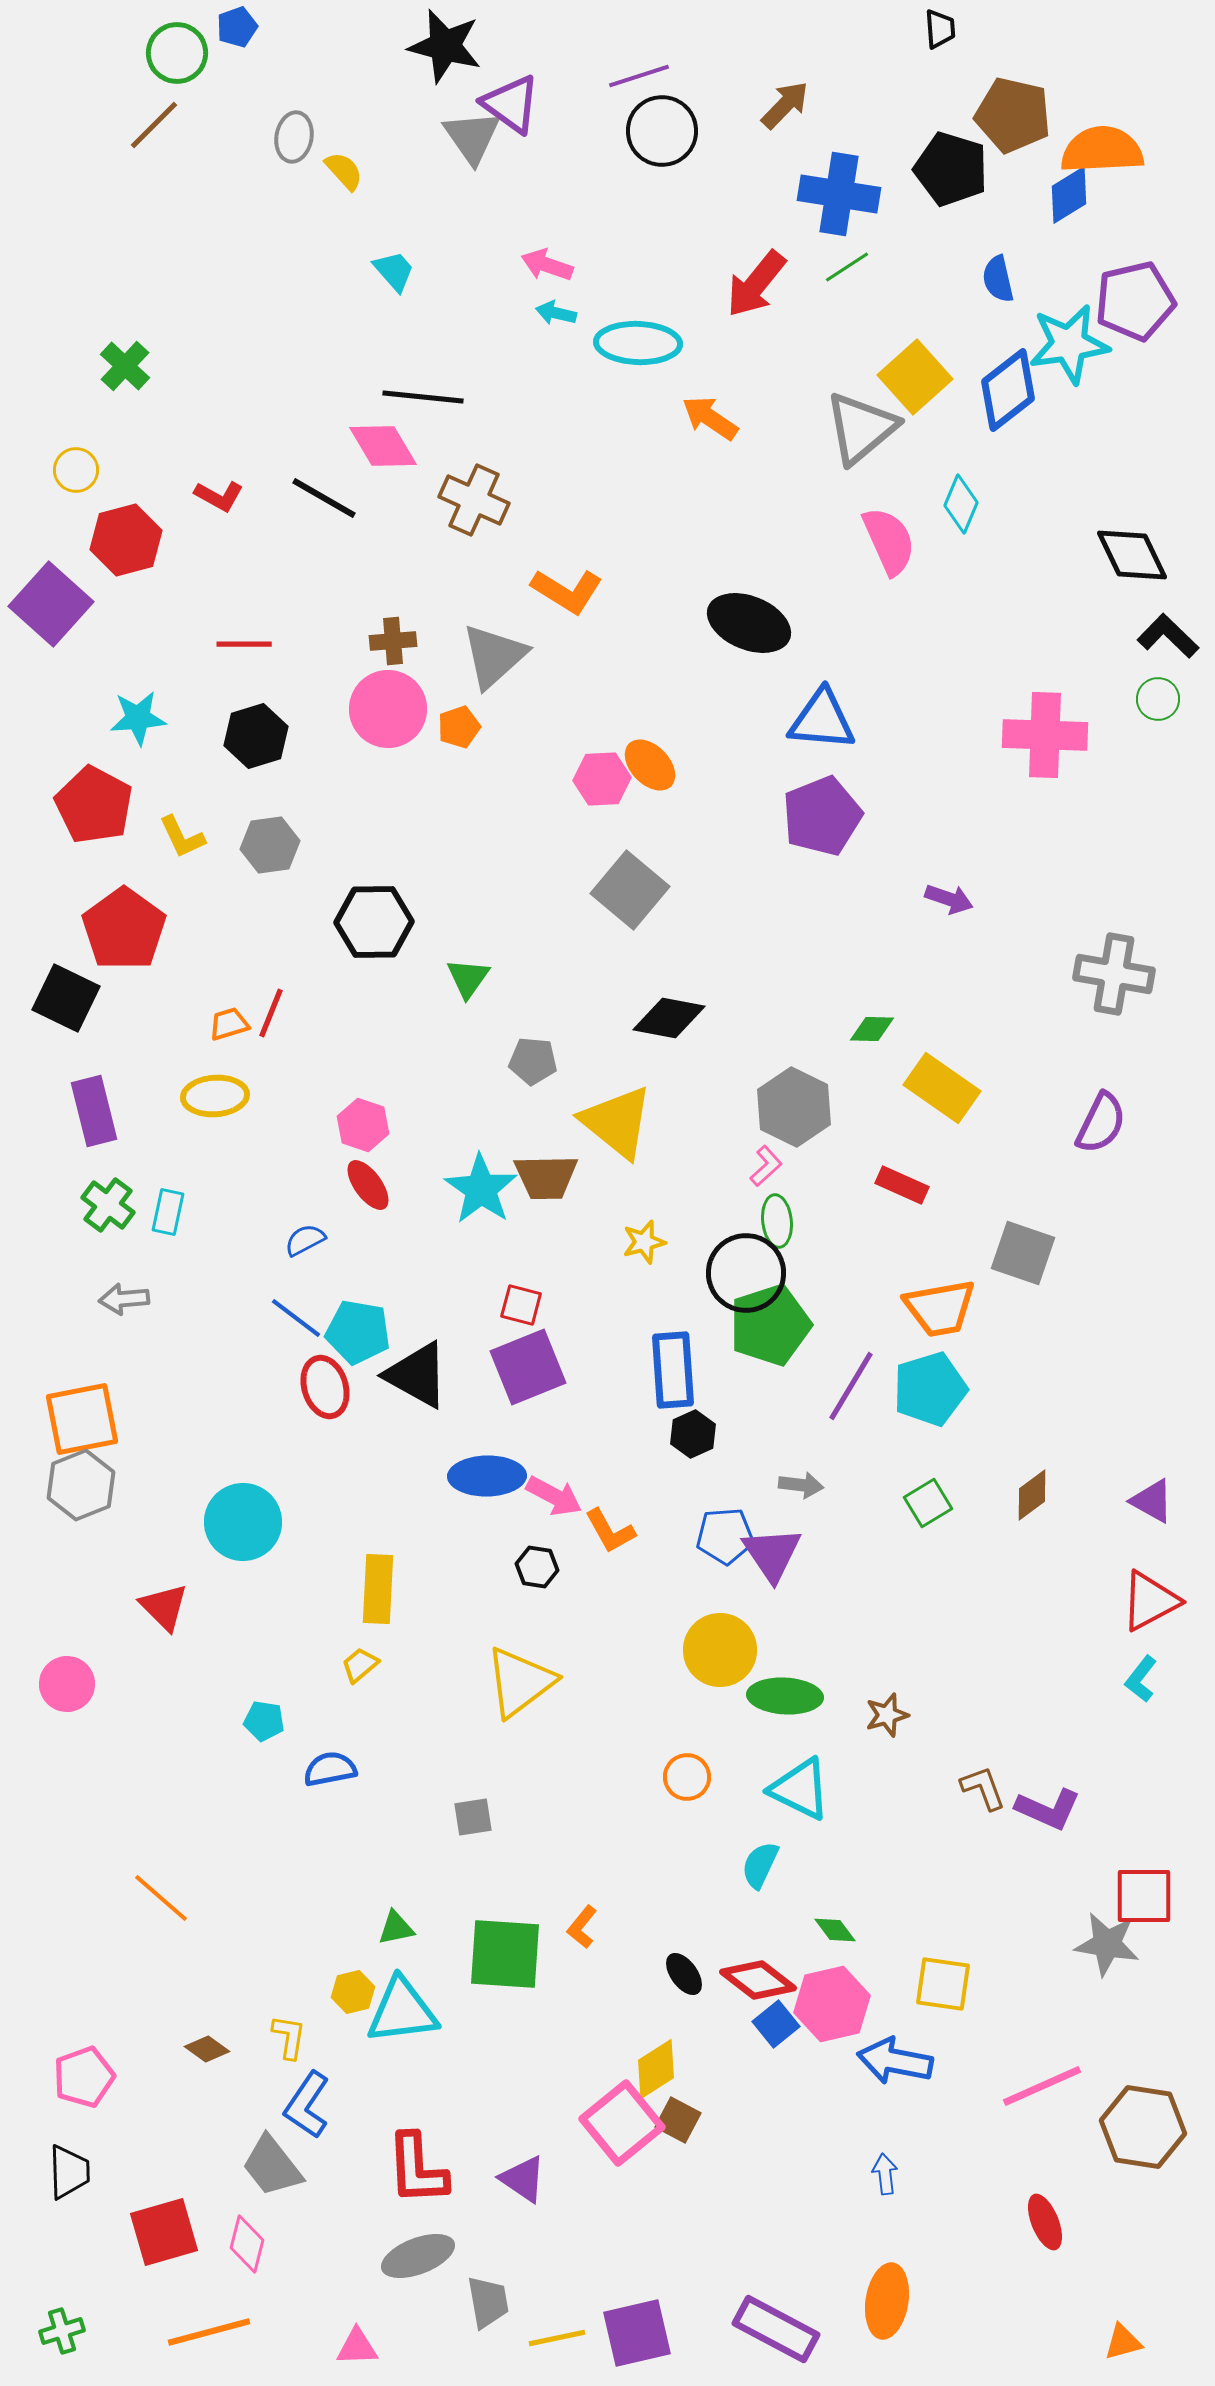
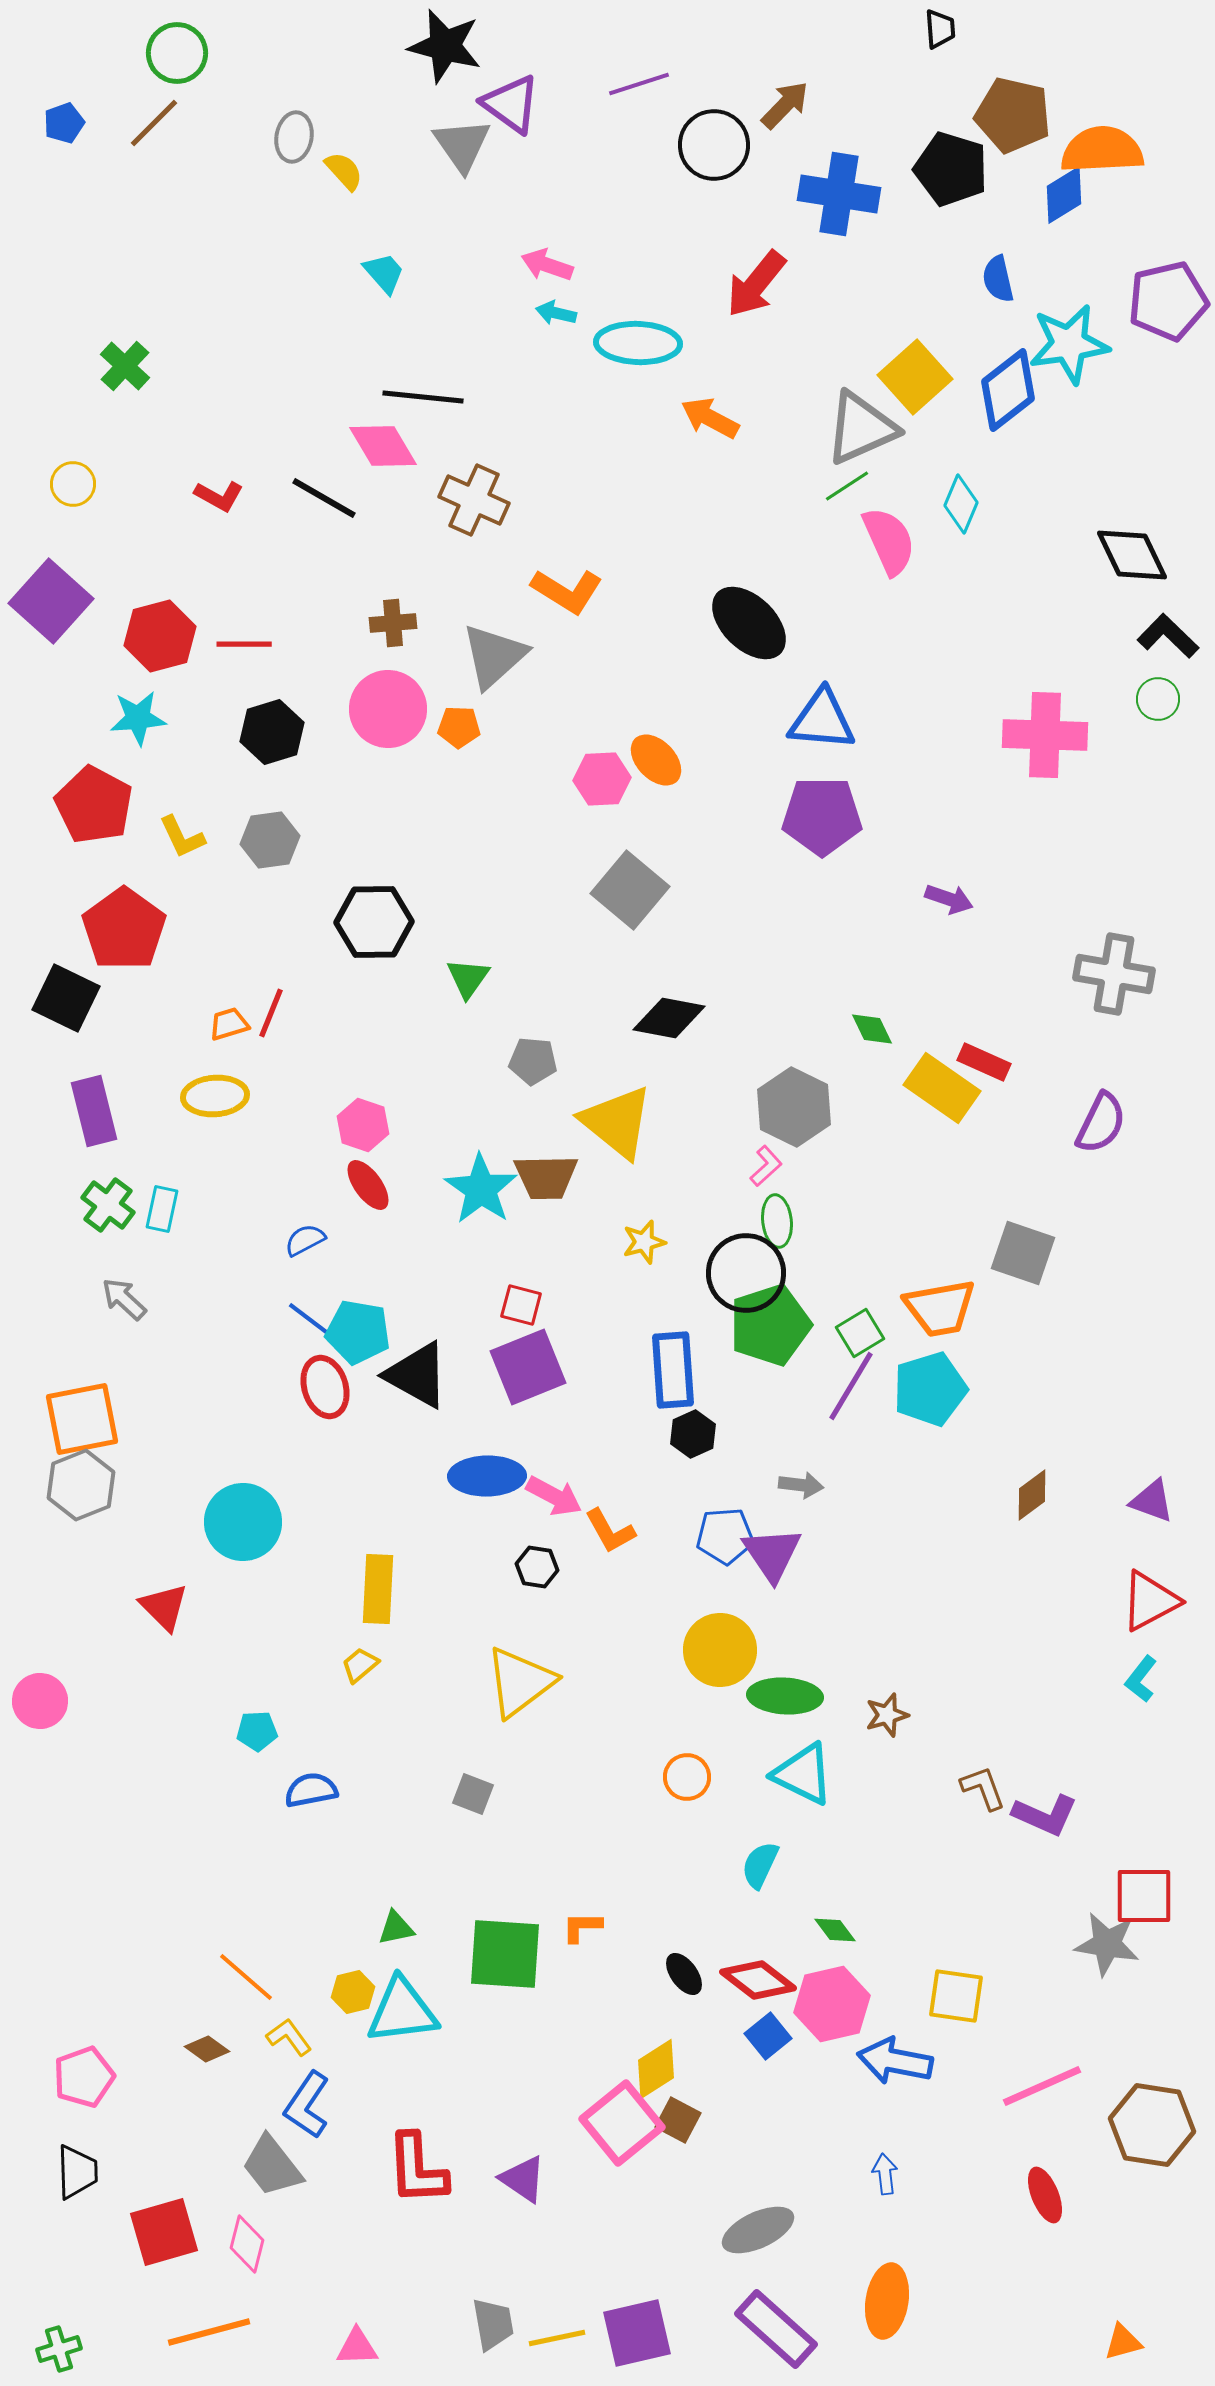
blue pentagon at (237, 27): moved 173 px left, 96 px down
purple line at (639, 76): moved 8 px down
brown line at (154, 125): moved 2 px up
black circle at (662, 131): moved 52 px right, 14 px down
gray triangle at (472, 137): moved 10 px left, 8 px down
blue diamond at (1069, 195): moved 5 px left
green line at (847, 267): moved 219 px down
cyan trapezoid at (394, 271): moved 10 px left, 2 px down
purple pentagon at (1135, 301): moved 33 px right
orange arrow at (710, 418): rotated 6 degrees counterclockwise
gray triangle at (861, 428): rotated 16 degrees clockwise
yellow circle at (76, 470): moved 3 px left, 14 px down
red hexagon at (126, 540): moved 34 px right, 96 px down
purple square at (51, 604): moved 3 px up
black ellipse at (749, 623): rotated 22 degrees clockwise
brown cross at (393, 641): moved 18 px up
orange pentagon at (459, 727): rotated 21 degrees clockwise
black hexagon at (256, 736): moved 16 px right, 4 px up
orange ellipse at (650, 765): moved 6 px right, 5 px up
purple pentagon at (822, 816): rotated 22 degrees clockwise
gray hexagon at (270, 845): moved 5 px up
green diamond at (872, 1029): rotated 63 degrees clockwise
red rectangle at (902, 1185): moved 82 px right, 123 px up
cyan rectangle at (168, 1212): moved 6 px left, 3 px up
gray arrow at (124, 1299): rotated 48 degrees clockwise
blue line at (296, 1318): moved 17 px right, 4 px down
purple triangle at (1152, 1501): rotated 9 degrees counterclockwise
green square at (928, 1503): moved 68 px left, 170 px up
pink circle at (67, 1684): moved 27 px left, 17 px down
cyan pentagon at (264, 1721): moved 7 px left, 10 px down; rotated 12 degrees counterclockwise
blue semicircle at (330, 1769): moved 19 px left, 21 px down
cyan triangle at (800, 1789): moved 3 px right, 15 px up
purple L-shape at (1048, 1809): moved 3 px left, 6 px down
gray square at (473, 1817): moved 23 px up; rotated 30 degrees clockwise
orange line at (161, 1898): moved 85 px right, 79 px down
orange L-shape at (582, 1927): rotated 51 degrees clockwise
yellow square at (943, 1984): moved 13 px right, 12 px down
blue square at (776, 2024): moved 8 px left, 12 px down
yellow L-shape at (289, 2037): rotated 45 degrees counterclockwise
brown hexagon at (1143, 2127): moved 9 px right, 2 px up
black trapezoid at (69, 2172): moved 8 px right
red ellipse at (1045, 2222): moved 27 px up
gray ellipse at (418, 2256): moved 340 px right, 26 px up; rotated 4 degrees counterclockwise
gray trapezoid at (488, 2302): moved 5 px right, 22 px down
purple rectangle at (776, 2329): rotated 14 degrees clockwise
green cross at (62, 2331): moved 3 px left, 18 px down
